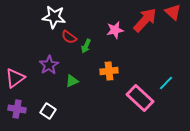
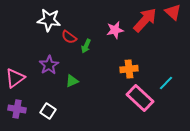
white star: moved 5 px left, 3 px down
orange cross: moved 20 px right, 2 px up
